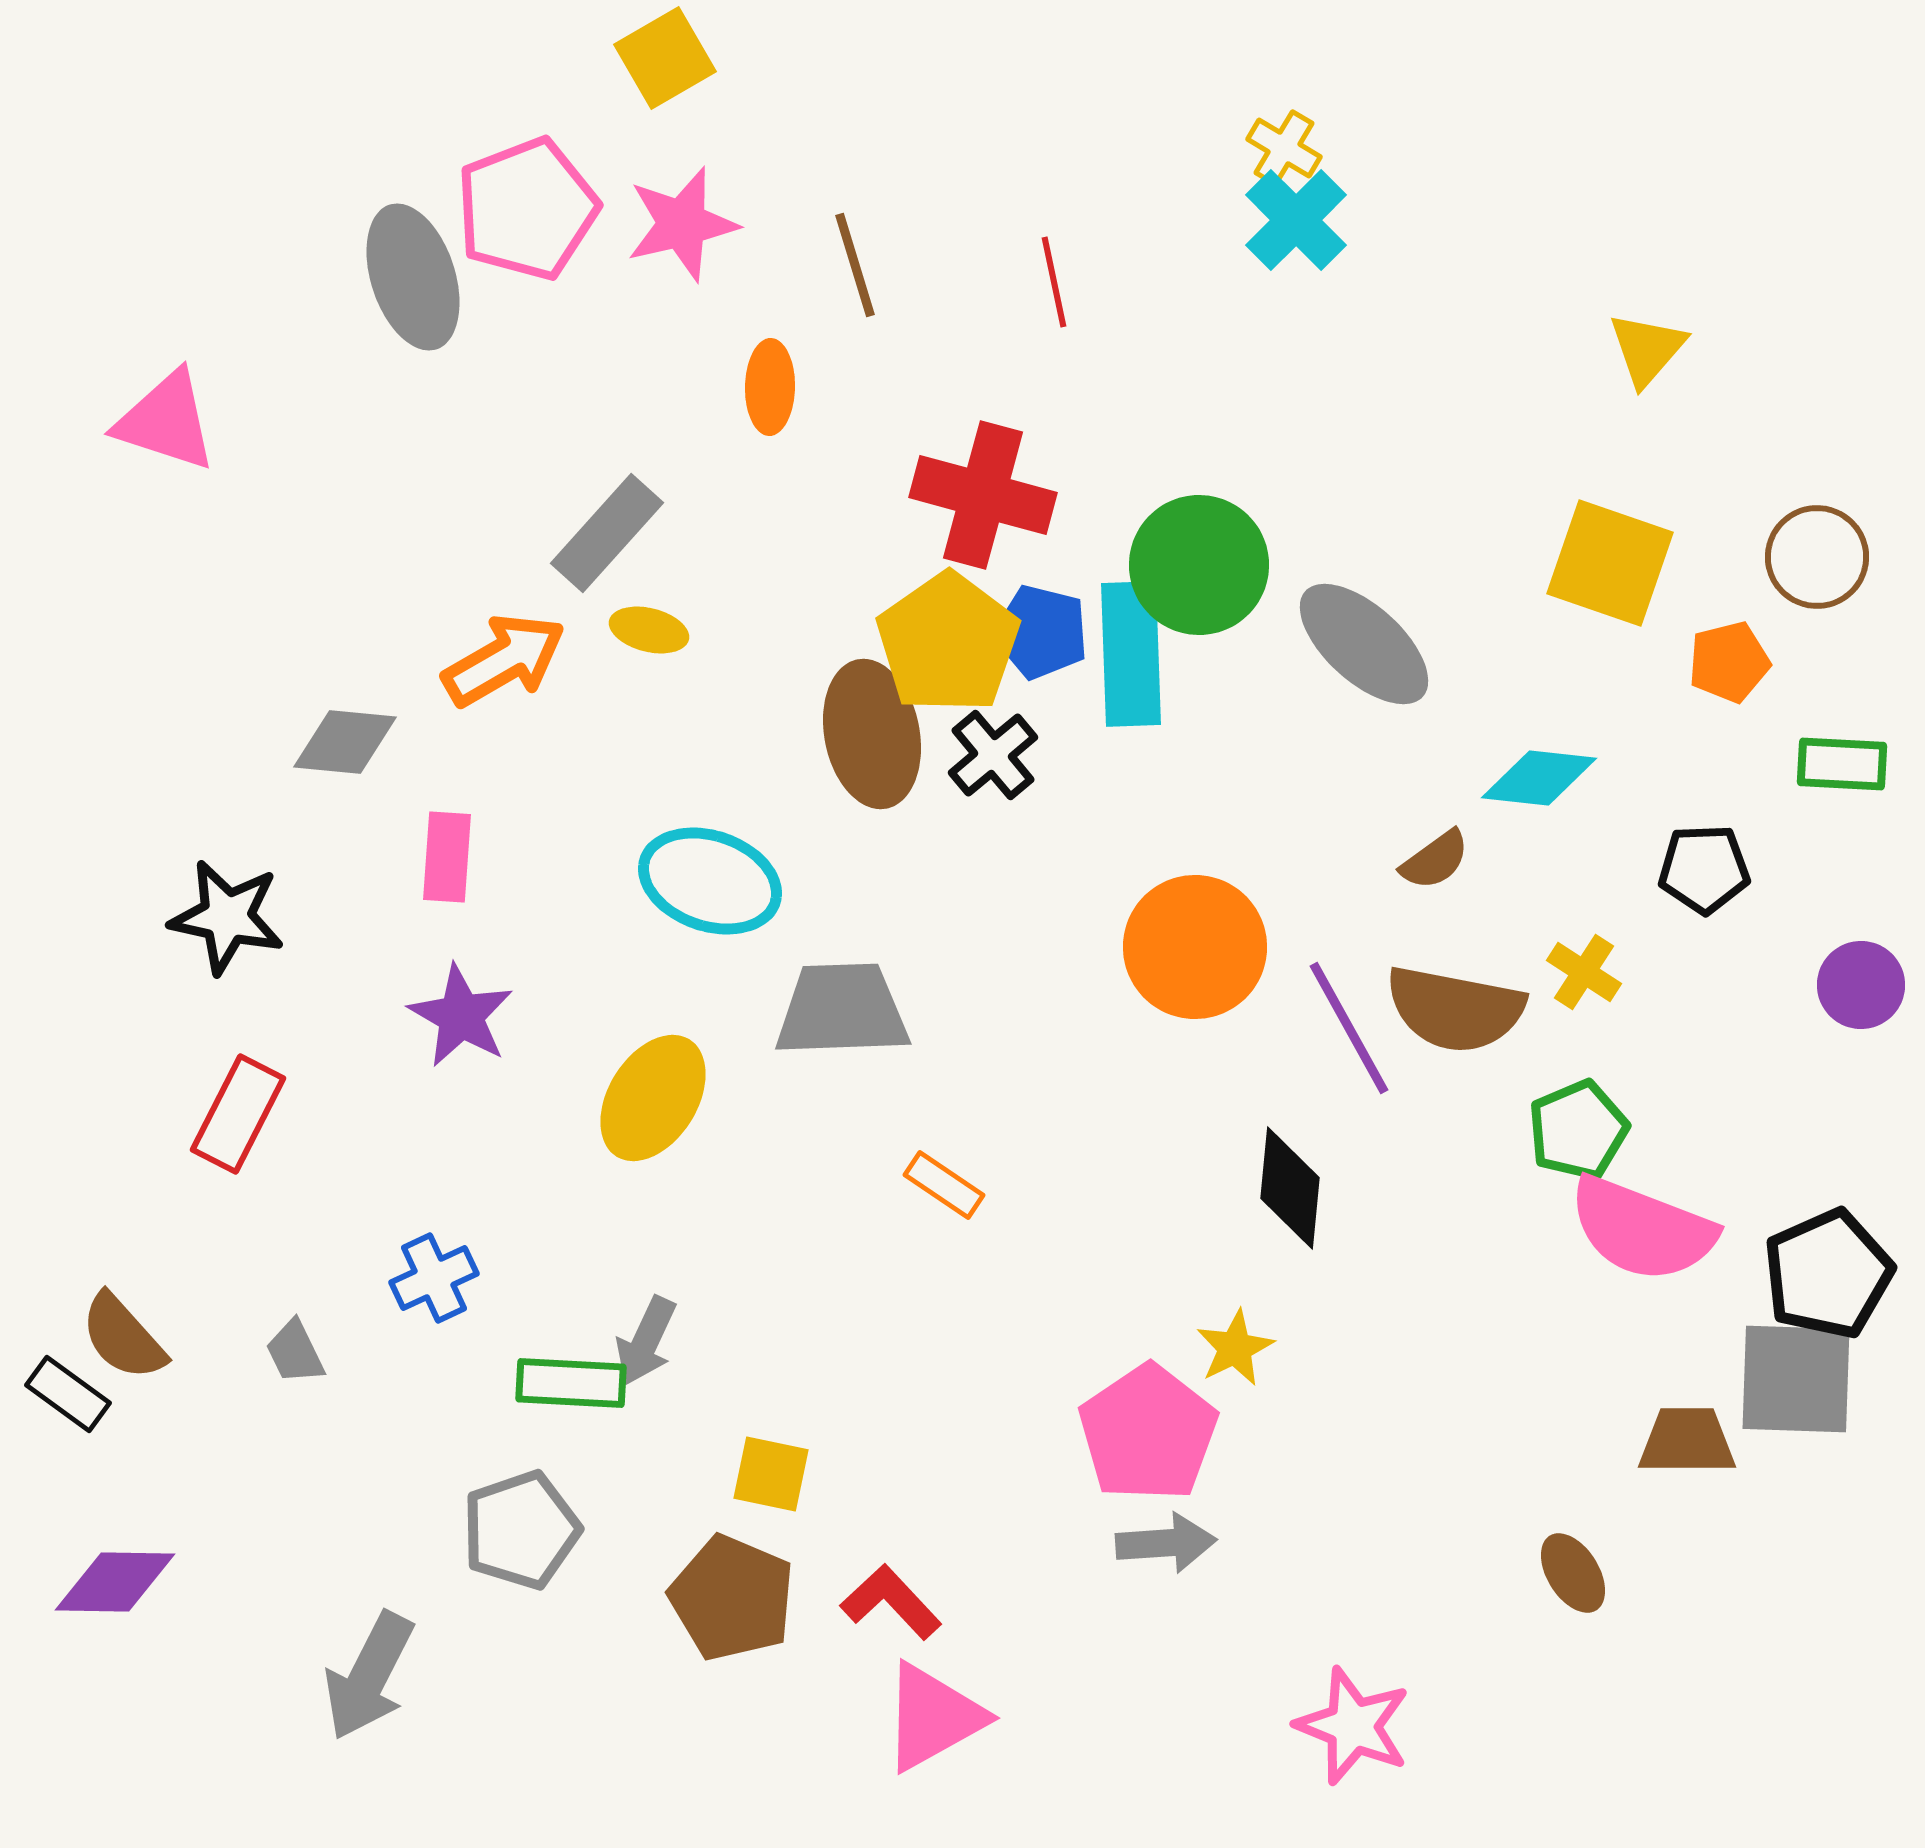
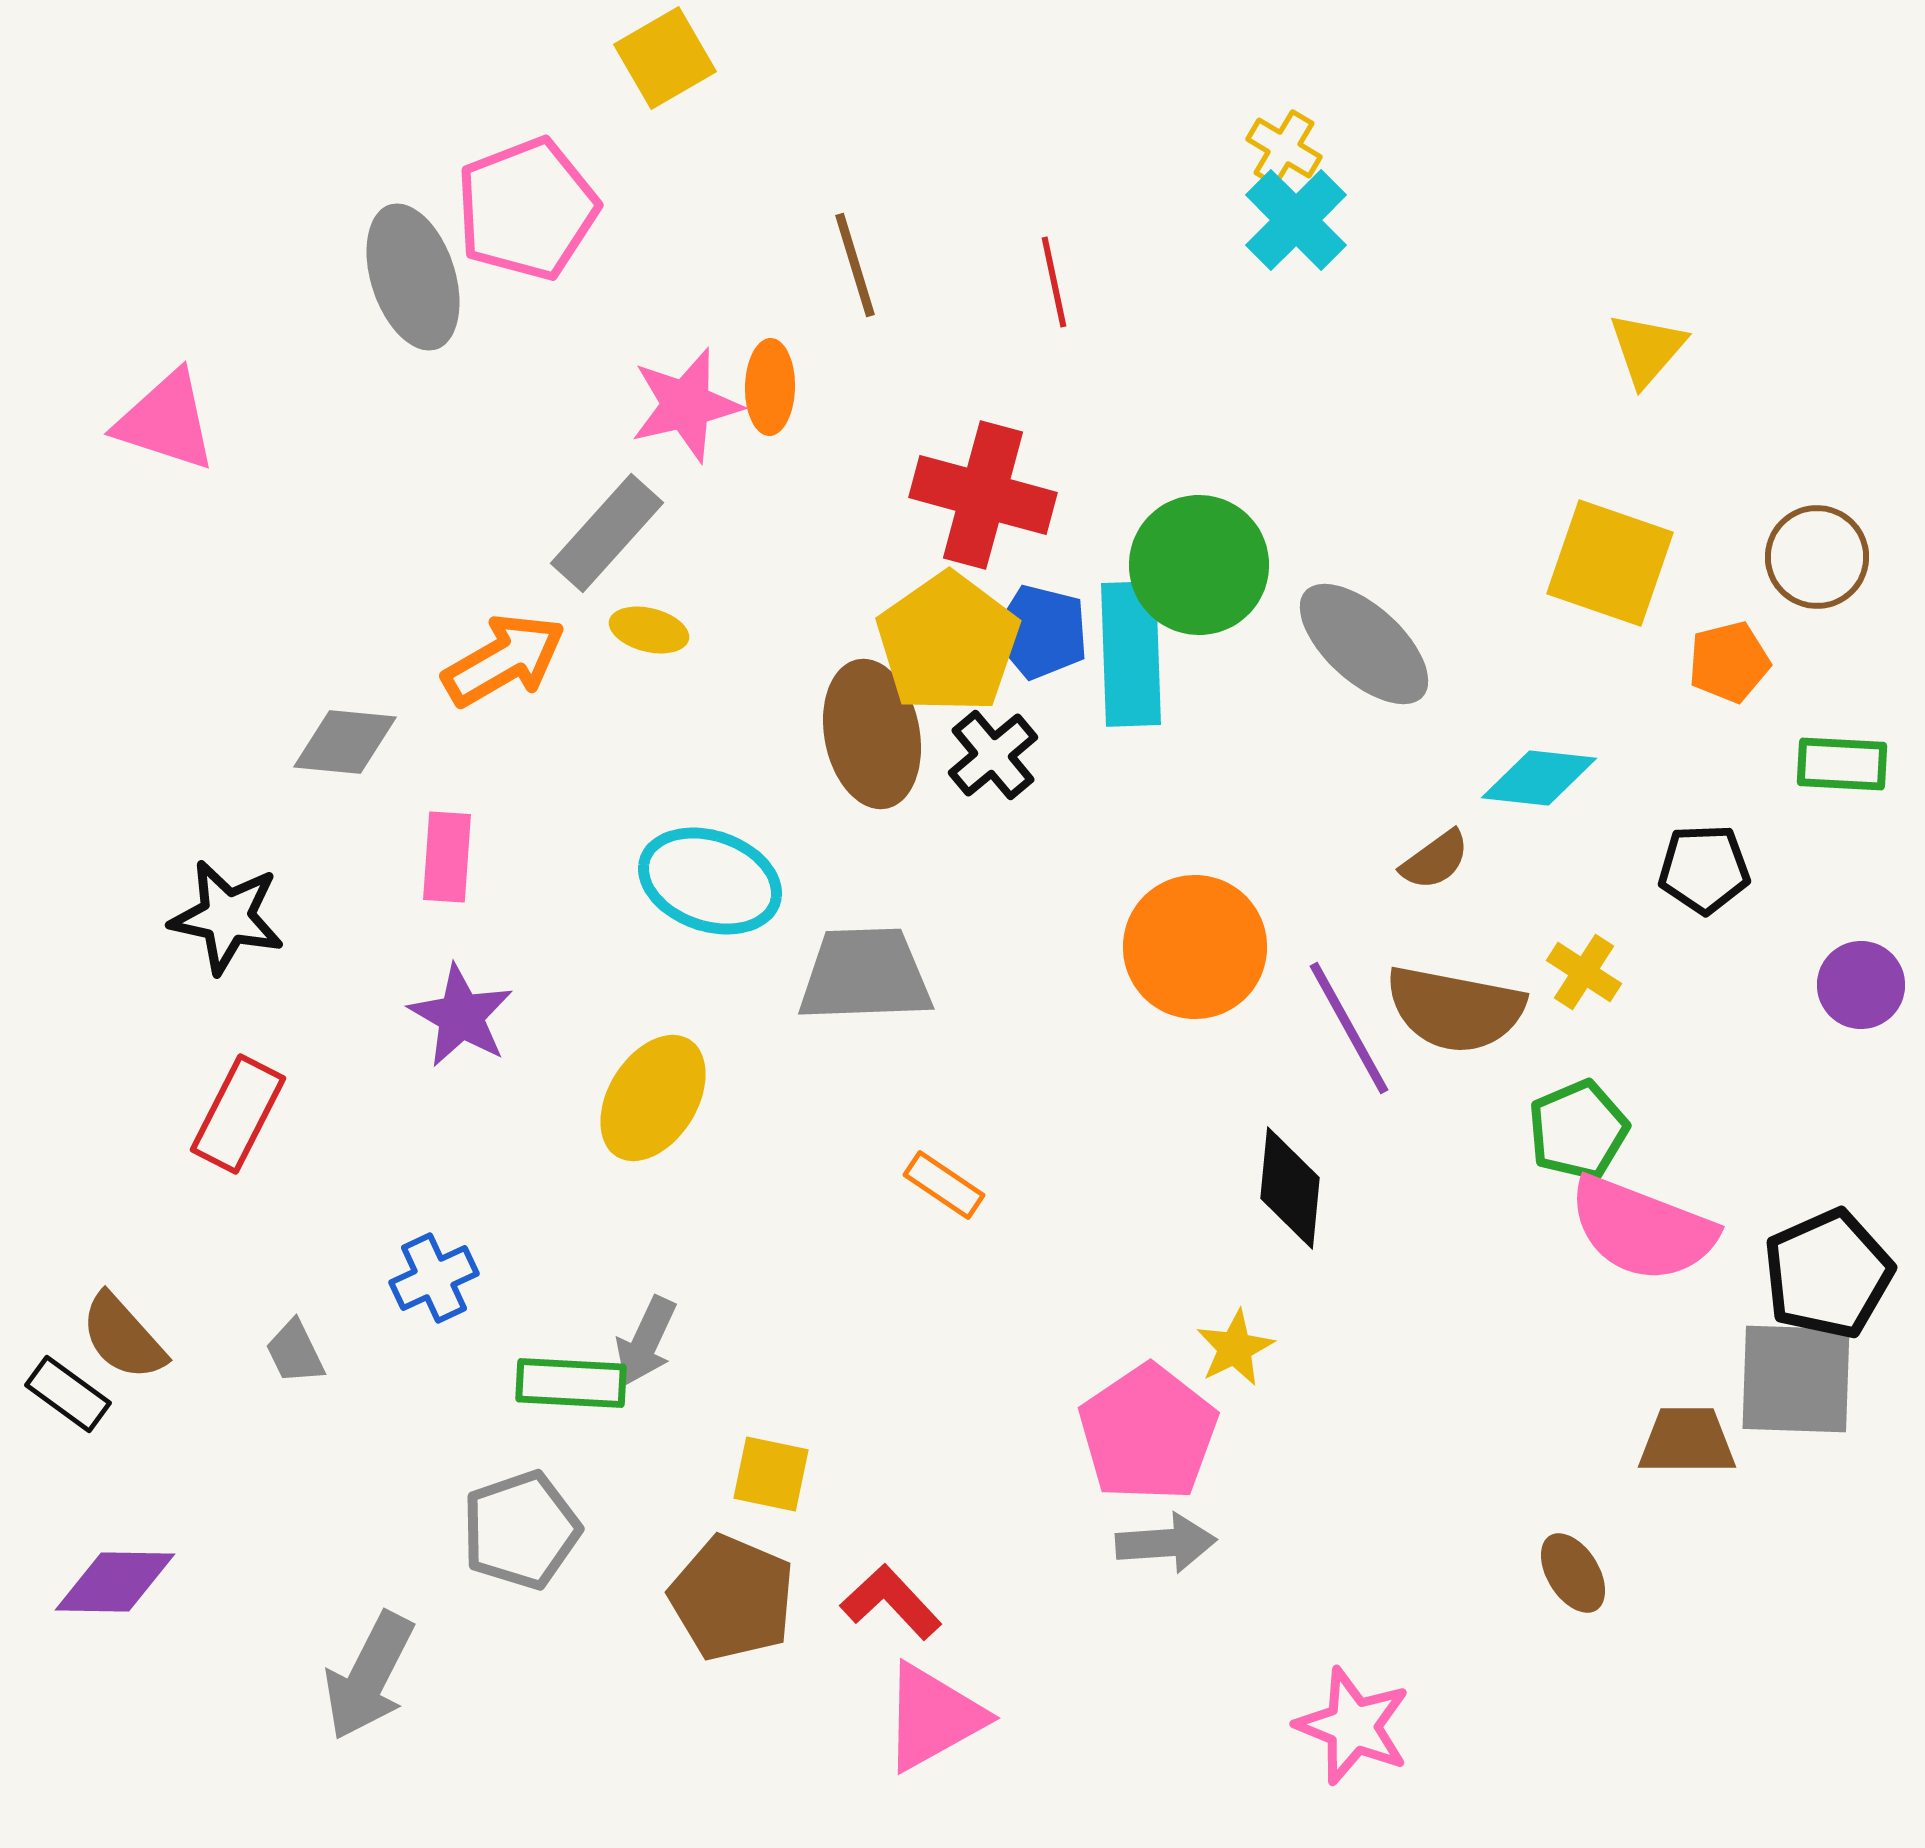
pink star at (682, 224): moved 4 px right, 181 px down
gray trapezoid at (842, 1010): moved 23 px right, 35 px up
